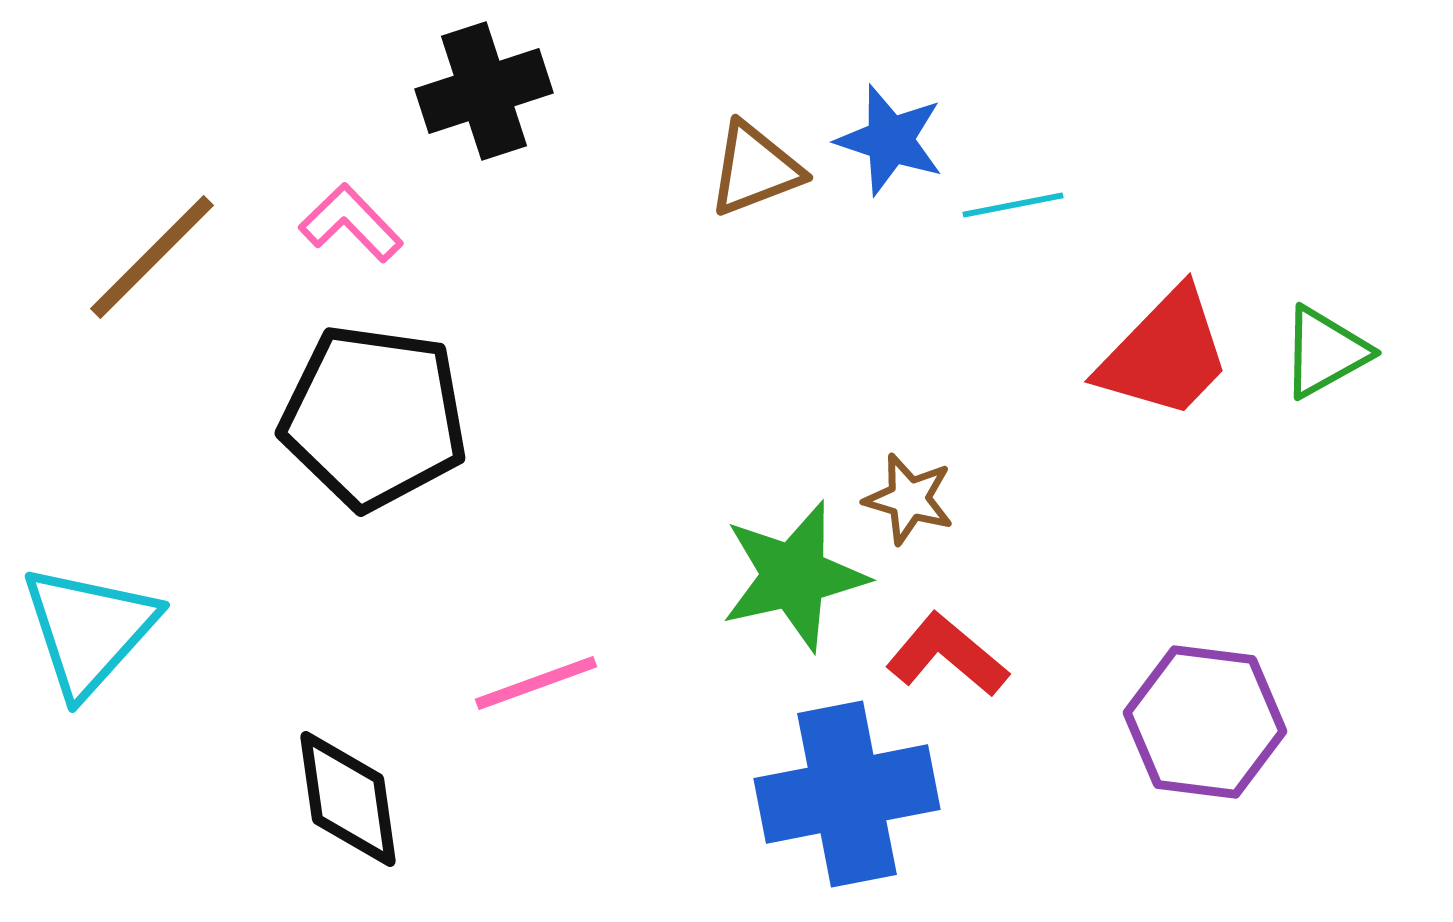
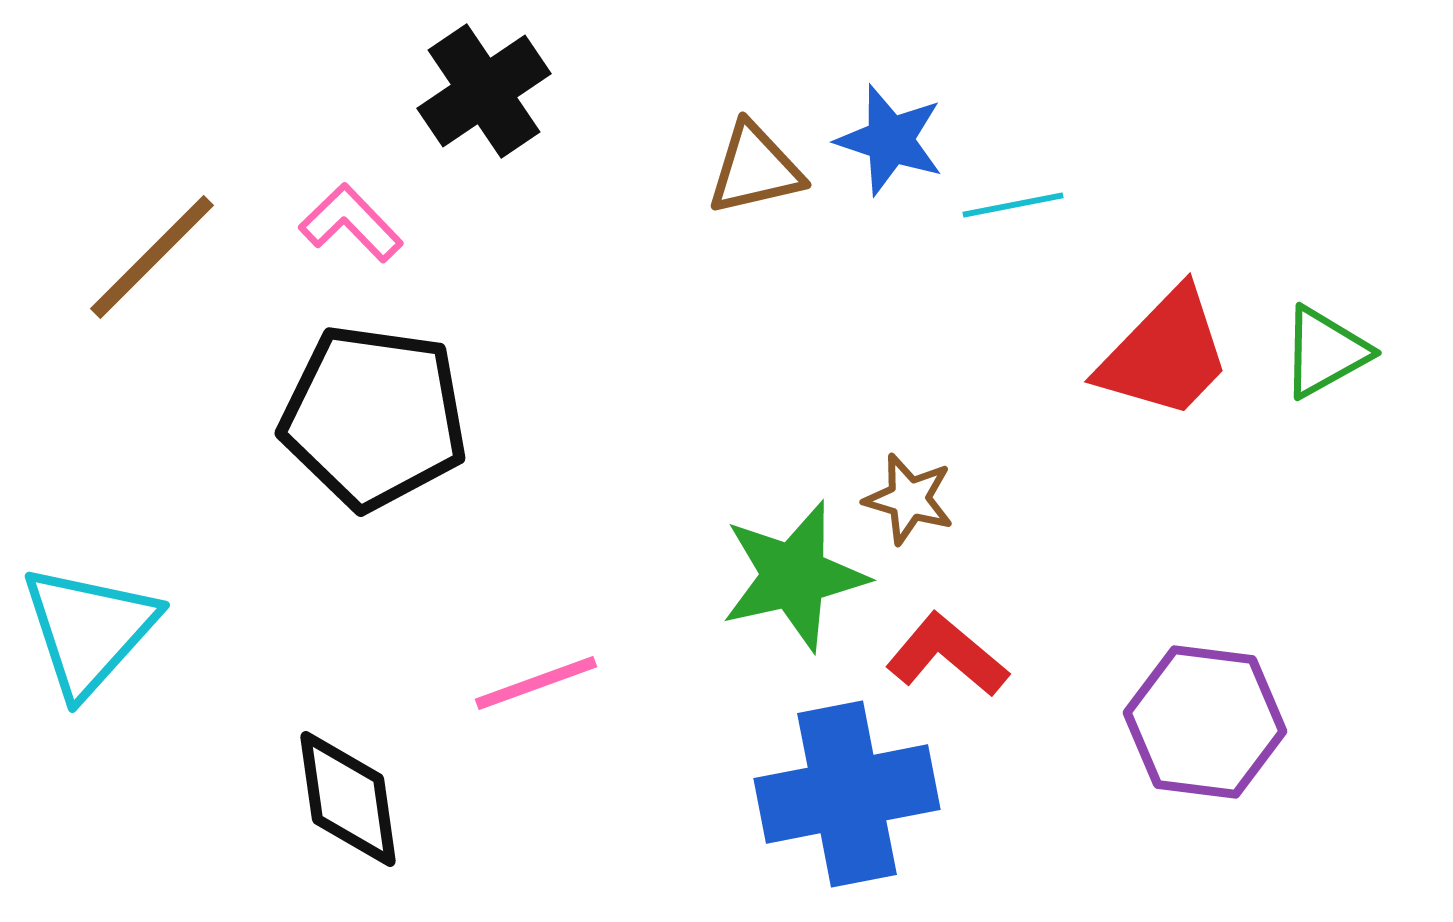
black cross: rotated 16 degrees counterclockwise
brown triangle: rotated 8 degrees clockwise
